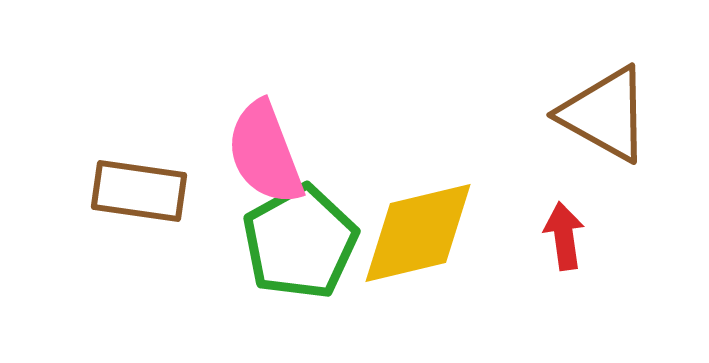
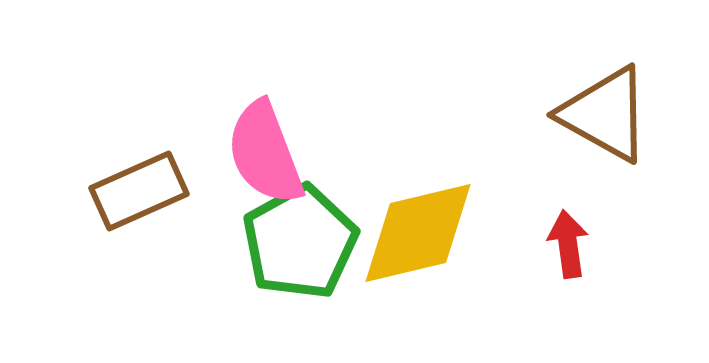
brown rectangle: rotated 32 degrees counterclockwise
red arrow: moved 4 px right, 8 px down
